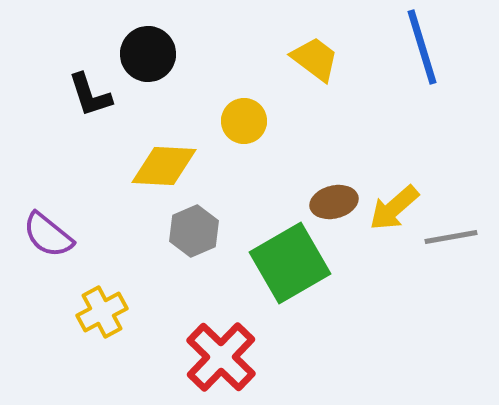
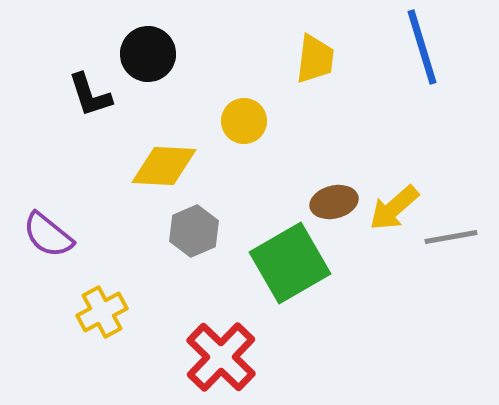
yellow trapezoid: rotated 60 degrees clockwise
